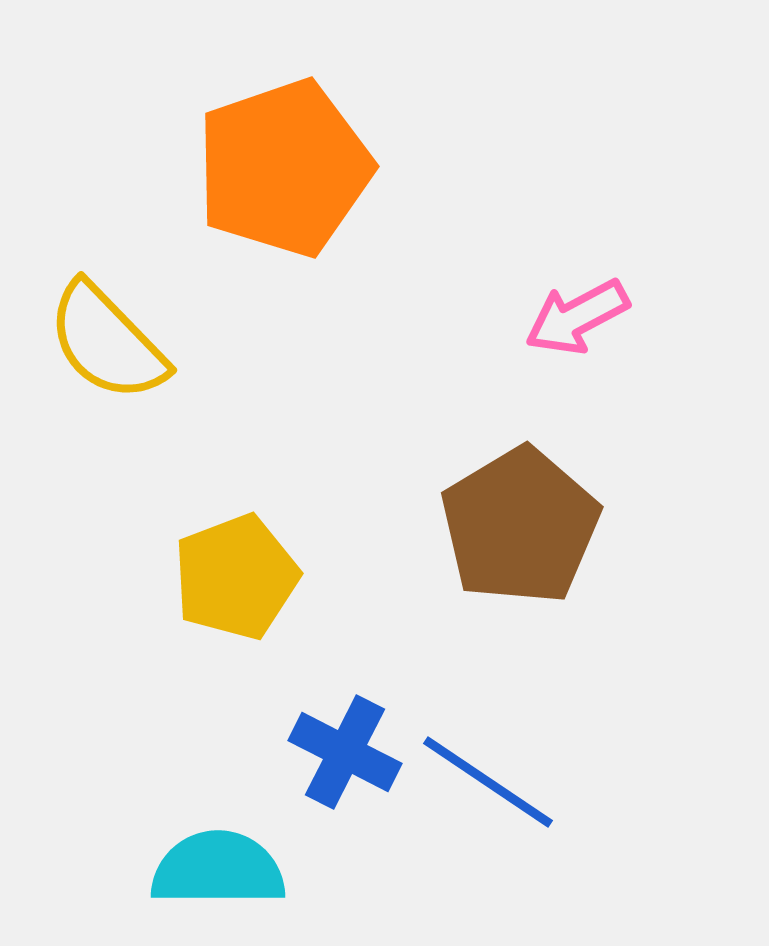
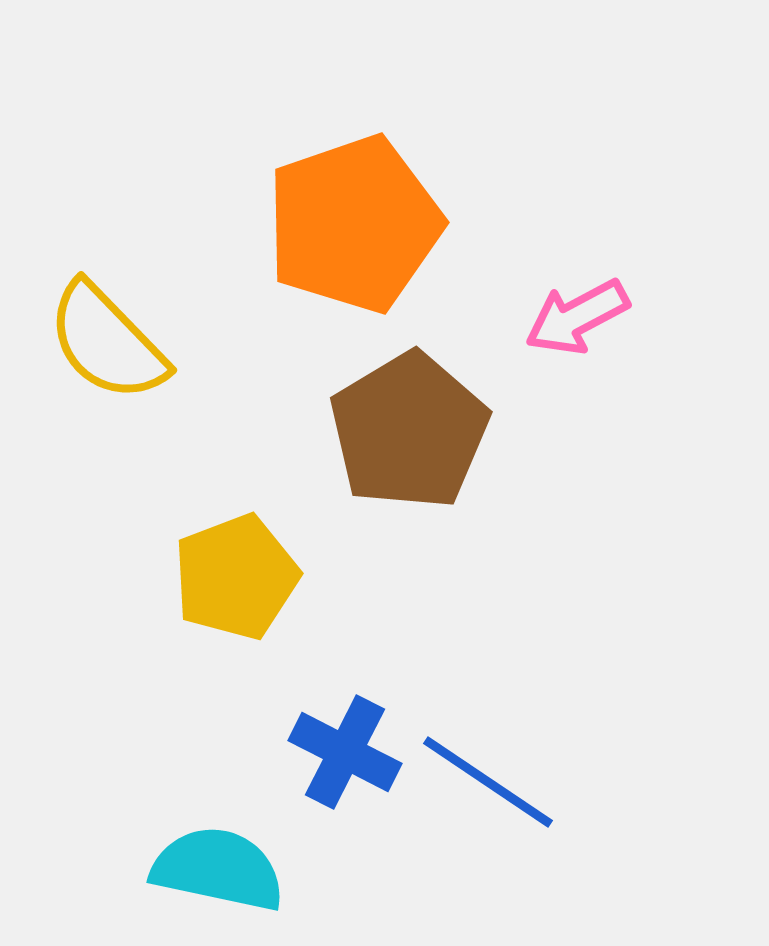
orange pentagon: moved 70 px right, 56 px down
brown pentagon: moved 111 px left, 95 px up
cyan semicircle: rotated 12 degrees clockwise
